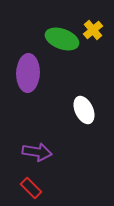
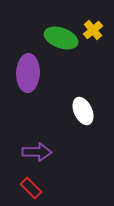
green ellipse: moved 1 px left, 1 px up
white ellipse: moved 1 px left, 1 px down
purple arrow: rotated 8 degrees counterclockwise
